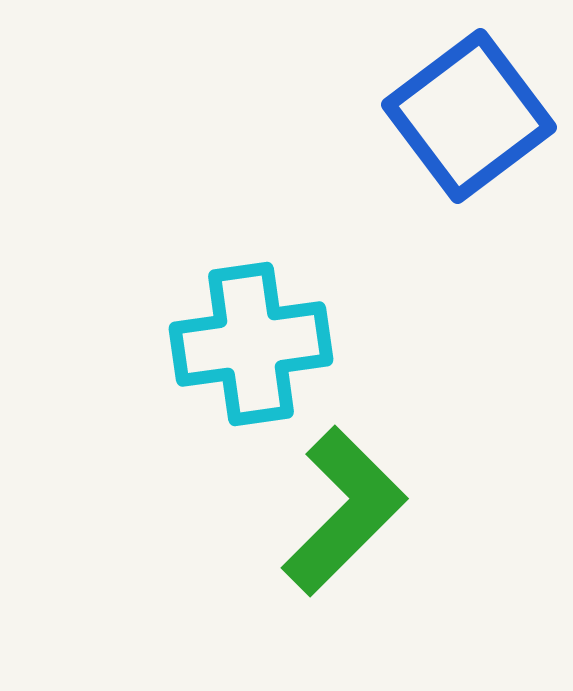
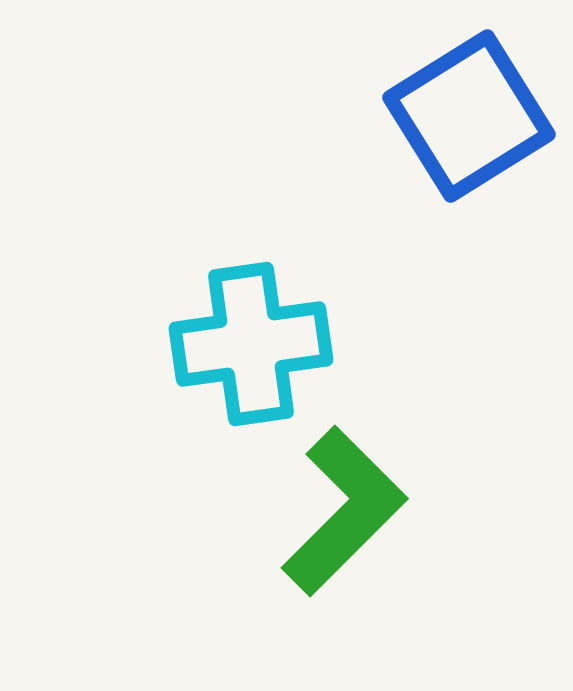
blue square: rotated 5 degrees clockwise
